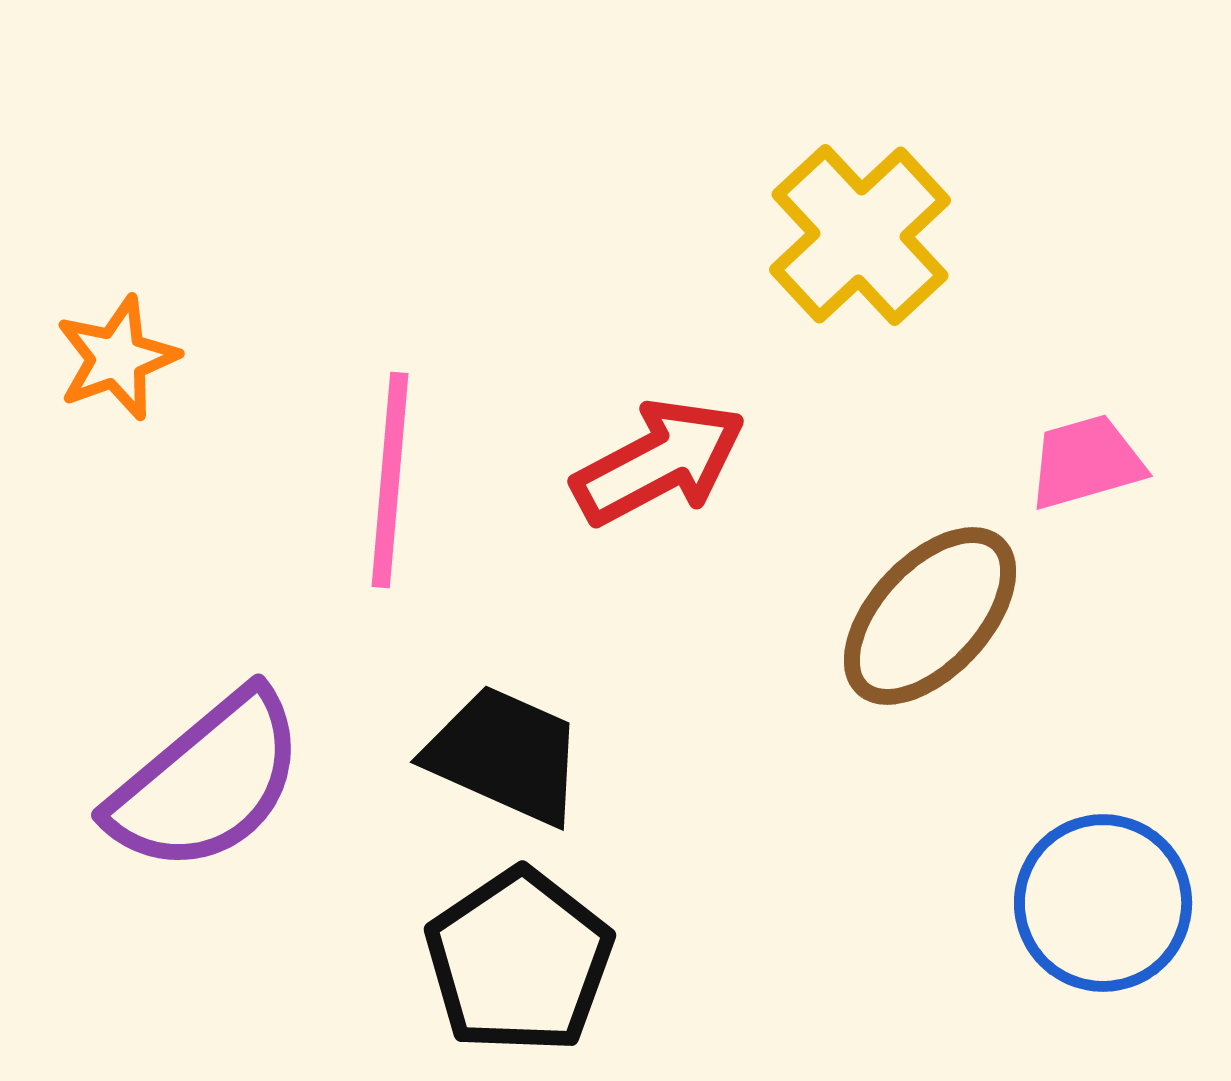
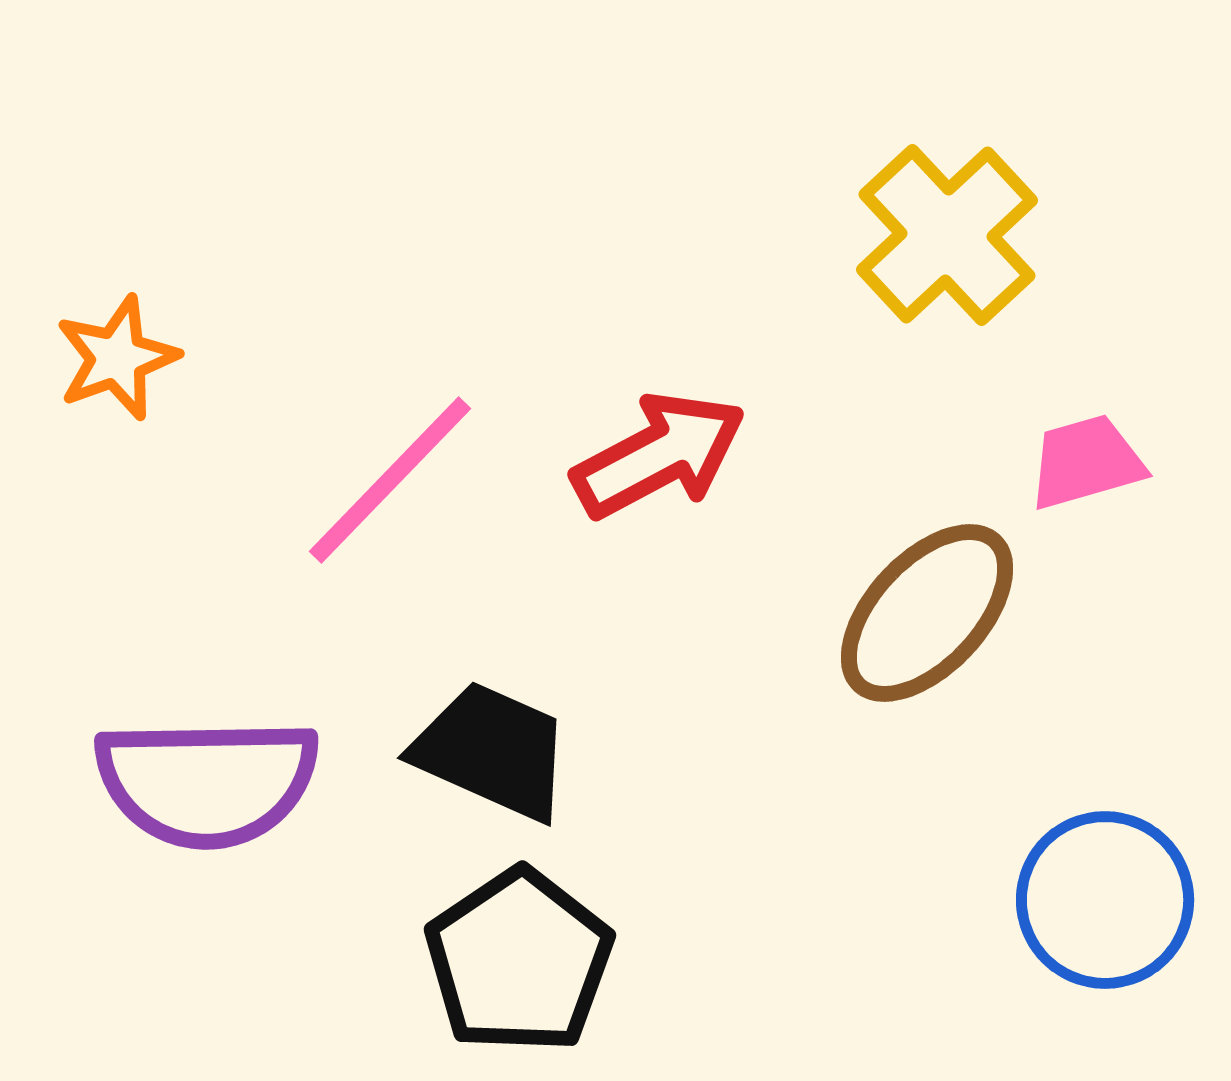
yellow cross: moved 87 px right
red arrow: moved 7 px up
pink line: rotated 39 degrees clockwise
brown ellipse: moved 3 px left, 3 px up
black trapezoid: moved 13 px left, 4 px up
purple semicircle: rotated 39 degrees clockwise
blue circle: moved 2 px right, 3 px up
